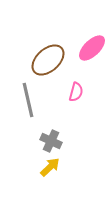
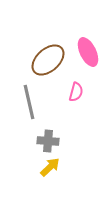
pink ellipse: moved 4 px left, 4 px down; rotated 72 degrees counterclockwise
gray line: moved 1 px right, 2 px down
gray cross: moved 3 px left; rotated 20 degrees counterclockwise
